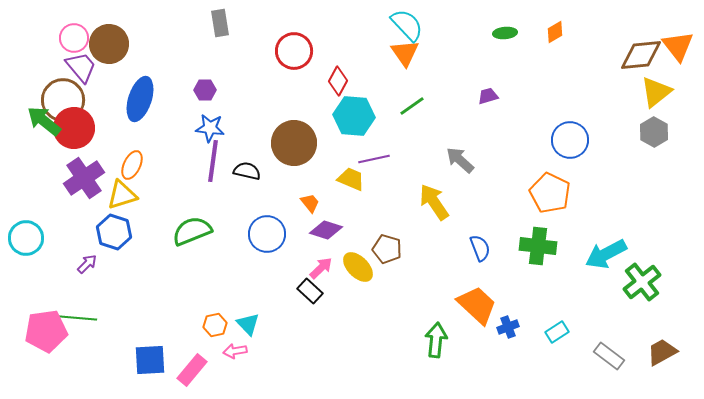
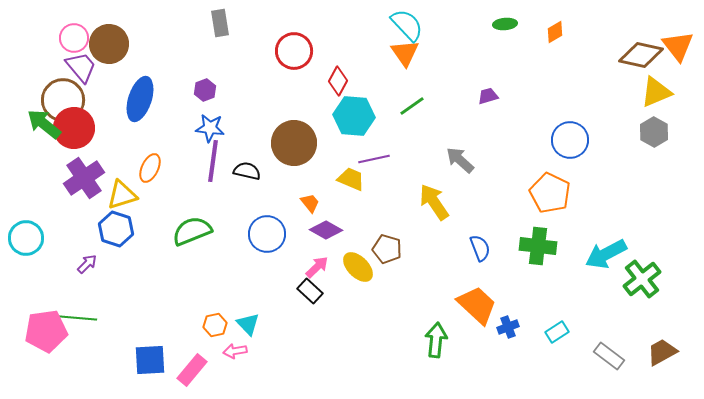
green ellipse at (505, 33): moved 9 px up
brown diamond at (641, 55): rotated 18 degrees clockwise
purple hexagon at (205, 90): rotated 20 degrees counterclockwise
yellow triangle at (656, 92): rotated 16 degrees clockwise
green arrow at (44, 121): moved 3 px down
orange ellipse at (132, 165): moved 18 px right, 3 px down
purple diamond at (326, 230): rotated 12 degrees clockwise
blue hexagon at (114, 232): moved 2 px right, 3 px up
pink arrow at (321, 268): moved 4 px left, 1 px up
green cross at (642, 282): moved 3 px up
